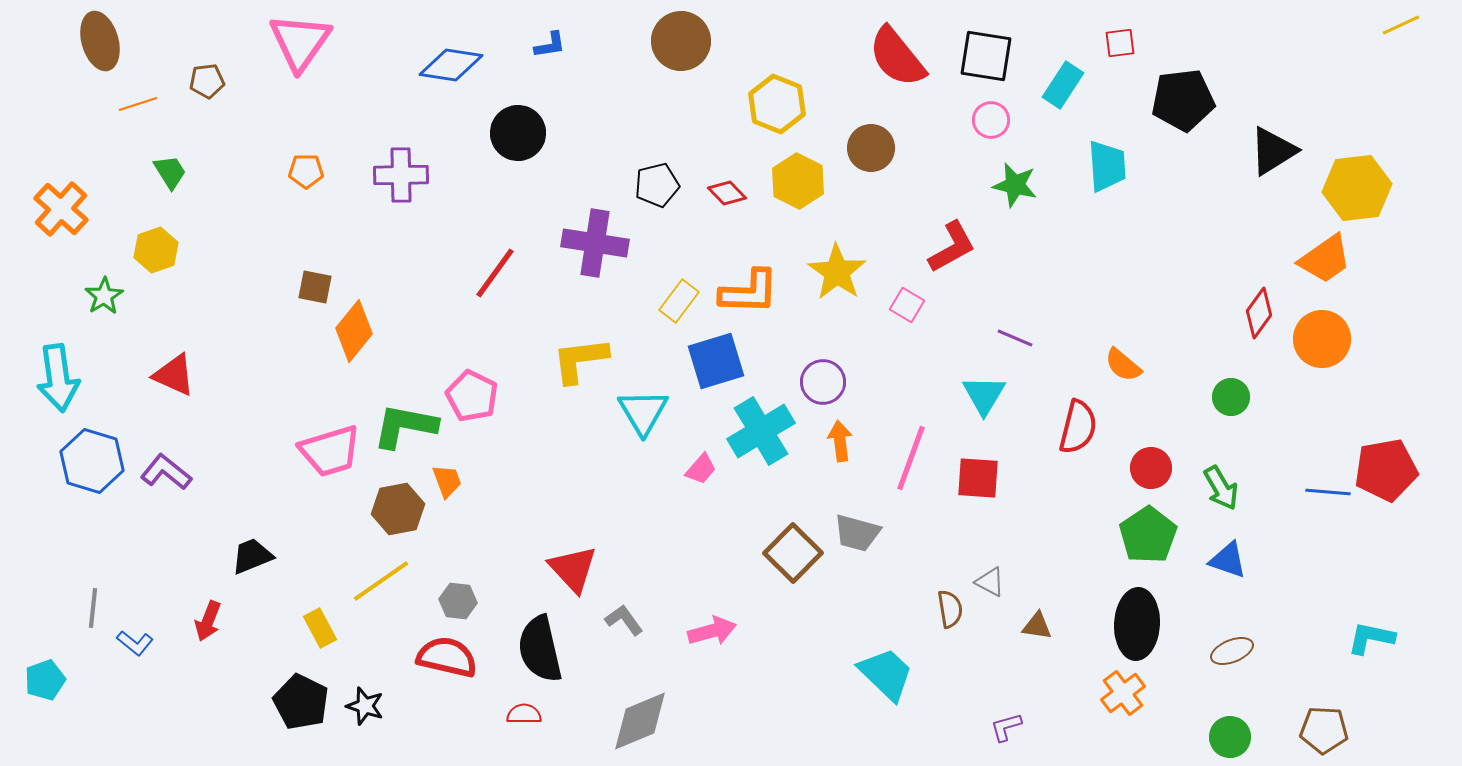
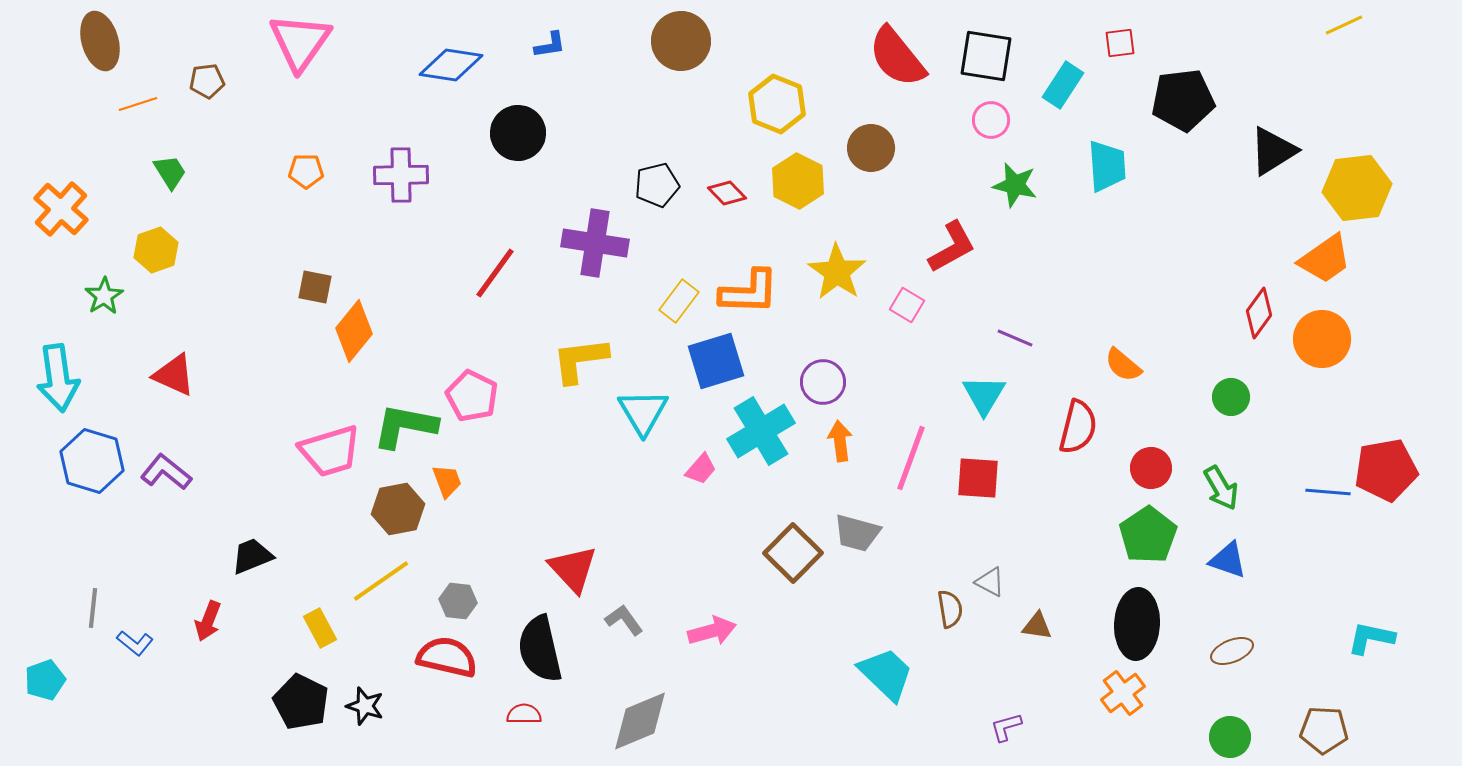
yellow line at (1401, 25): moved 57 px left
